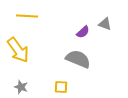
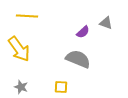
gray triangle: moved 1 px right, 1 px up
yellow arrow: moved 1 px right, 1 px up
